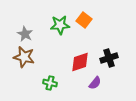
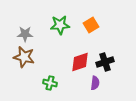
orange square: moved 7 px right, 5 px down; rotated 21 degrees clockwise
gray star: rotated 28 degrees counterclockwise
black cross: moved 4 px left, 4 px down
purple semicircle: rotated 32 degrees counterclockwise
